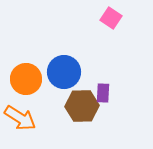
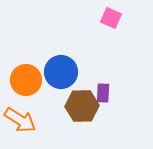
pink square: rotated 10 degrees counterclockwise
blue circle: moved 3 px left
orange circle: moved 1 px down
orange arrow: moved 2 px down
